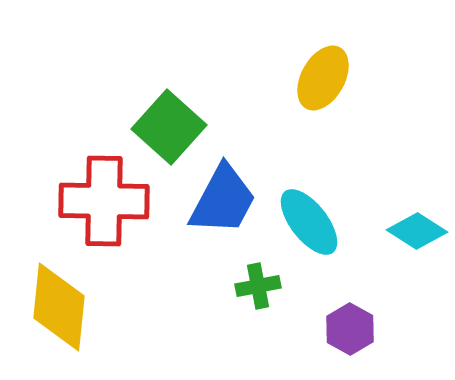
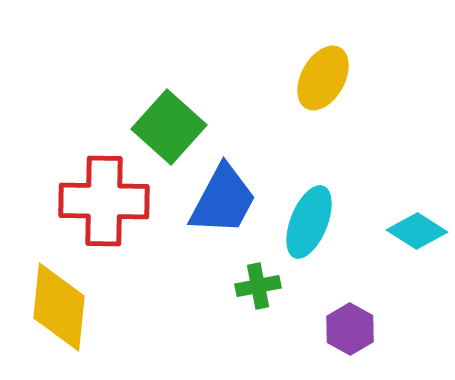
cyan ellipse: rotated 60 degrees clockwise
